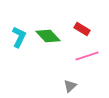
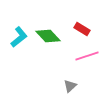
cyan L-shape: rotated 25 degrees clockwise
